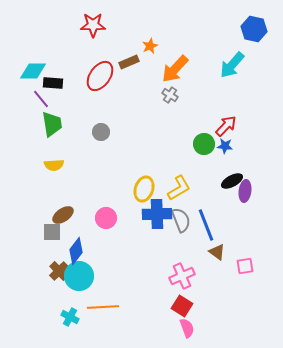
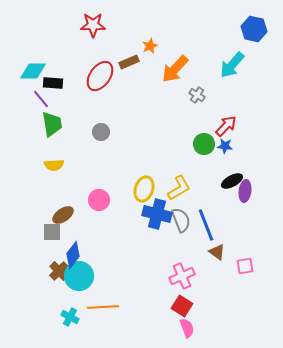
gray cross: moved 27 px right
blue cross: rotated 16 degrees clockwise
pink circle: moved 7 px left, 18 px up
blue diamond: moved 3 px left, 4 px down
